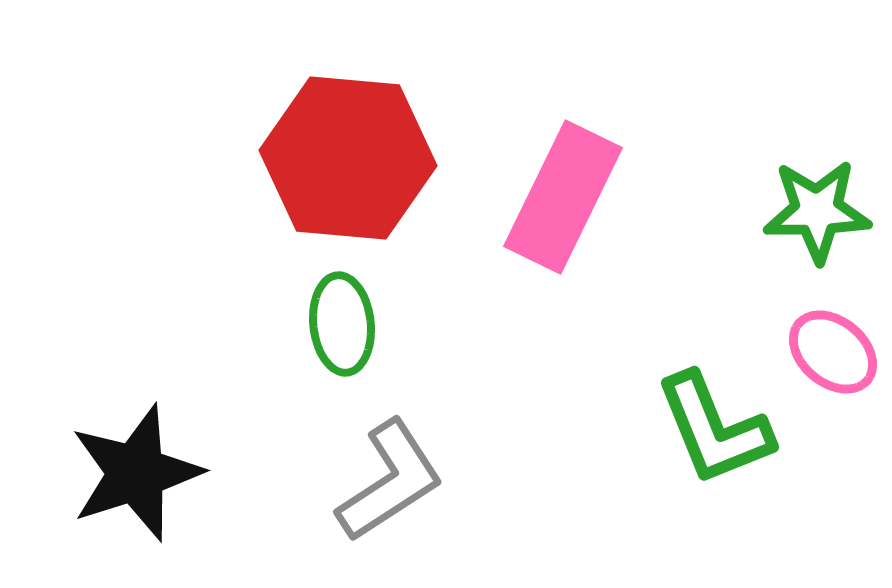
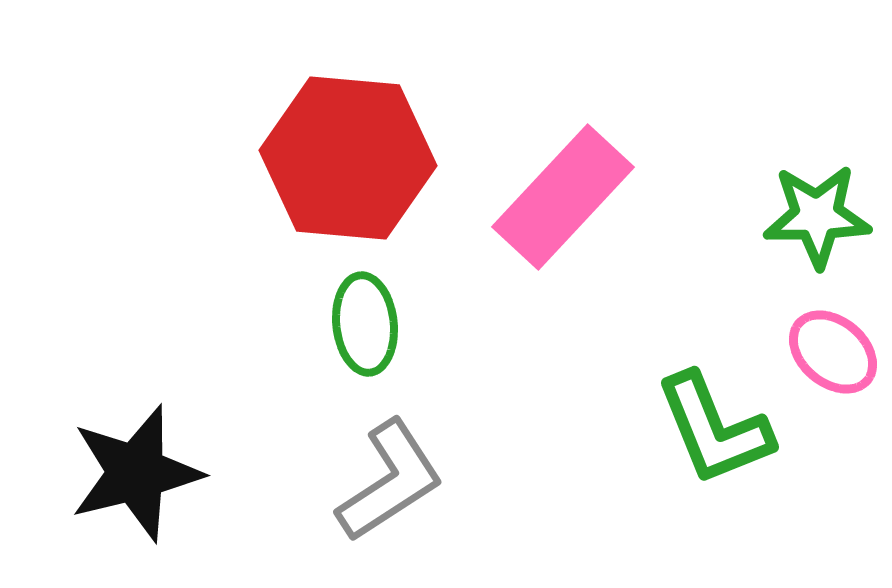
pink rectangle: rotated 17 degrees clockwise
green star: moved 5 px down
green ellipse: moved 23 px right
black star: rotated 4 degrees clockwise
